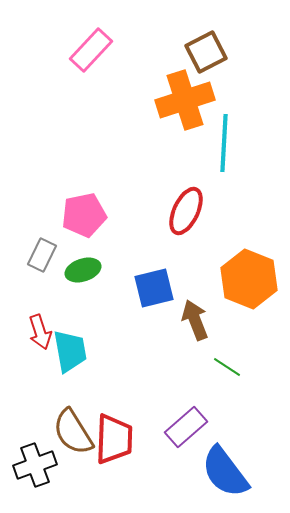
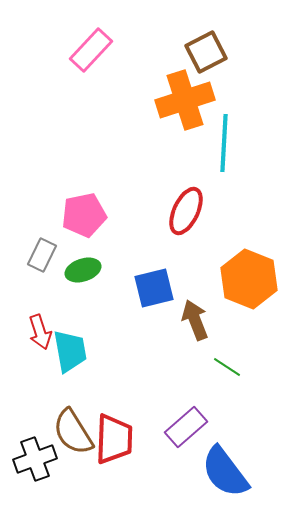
black cross: moved 6 px up
